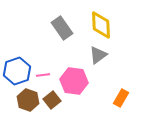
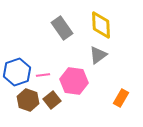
blue hexagon: moved 1 px down
